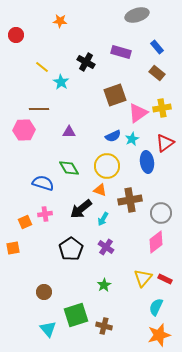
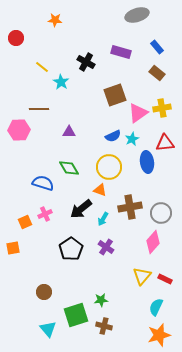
orange star at (60, 21): moved 5 px left, 1 px up
red circle at (16, 35): moved 3 px down
pink hexagon at (24, 130): moved 5 px left
red triangle at (165, 143): rotated 30 degrees clockwise
yellow circle at (107, 166): moved 2 px right, 1 px down
brown cross at (130, 200): moved 7 px down
pink cross at (45, 214): rotated 16 degrees counterclockwise
pink diamond at (156, 242): moved 3 px left; rotated 10 degrees counterclockwise
yellow triangle at (143, 278): moved 1 px left, 2 px up
green star at (104, 285): moved 3 px left, 15 px down; rotated 24 degrees clockwise
